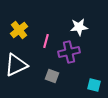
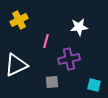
yellow cross: moved 10 px up; rotated 12 degrees clockwise
purple cross: moved 7 px down
gray square: moved 6 px down; rotated 24 degrees counterclockwise
